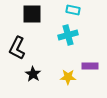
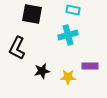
black square: rotated 10 degrees clockwise
black star: moved 9 px right, 3 px up; rotated 28 degrees clockwise
